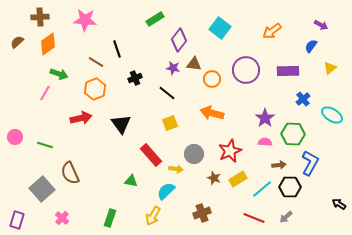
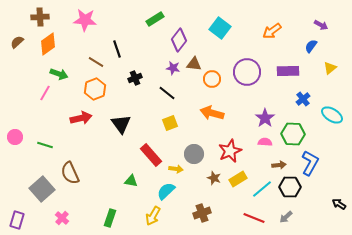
purple circle at (246, 70): moved 1 px right, 2 px down
